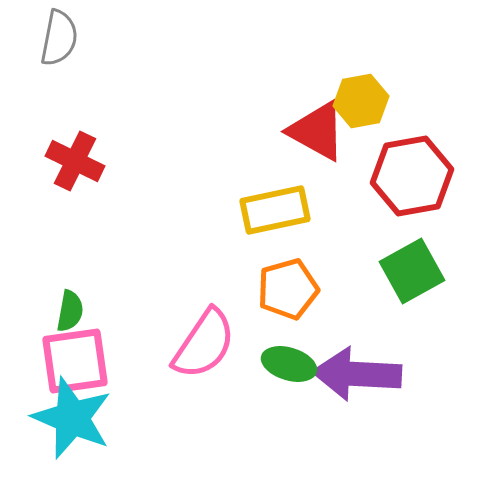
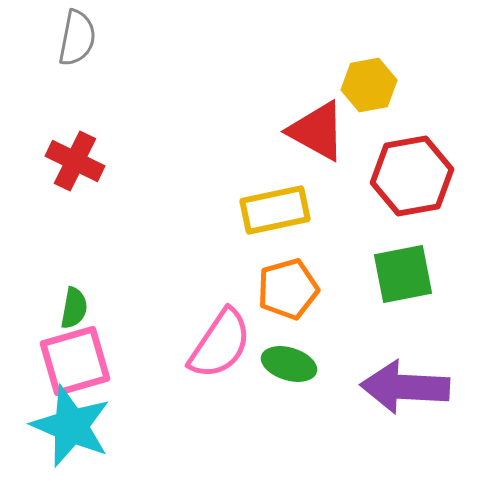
gray semicircle: moved 18 px right
yellow hexagon: moved 8 px right, 16 px up
green square: moved 9 px left, 3 px down; rotated 18 degrees clockwise
green semicircle: moved 4 px right, 3 px up
pink semicircle: moved 16 px right
pink square: rotated 8 degrees counterclockwise
purple arrow: moved 48 px right, 13 px down
cyan star: moved 1 px left, 8 px down
